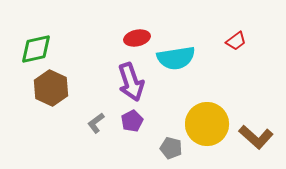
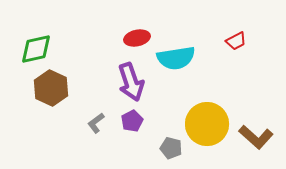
red trapezoid: rotated 10 degrees clockwise
